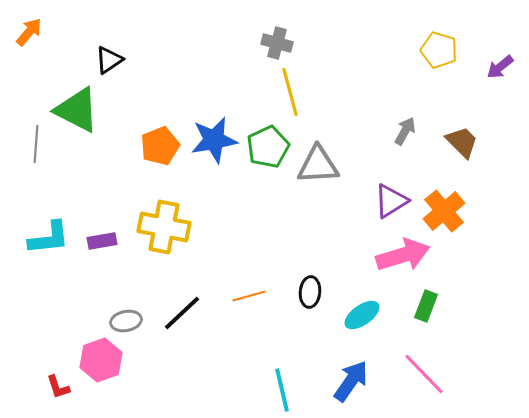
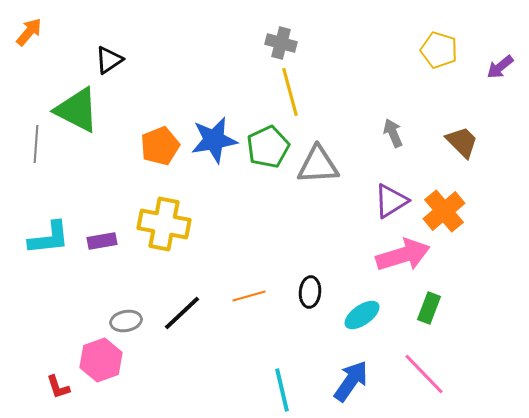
gray cross: moved 4 px right
gray arrow: moved 12 px left, 2 px down; rotated 52 degrees counterclockwise
yellow cross: moved 3 px up
green rectangle: moved 3 px right, 2 px down
